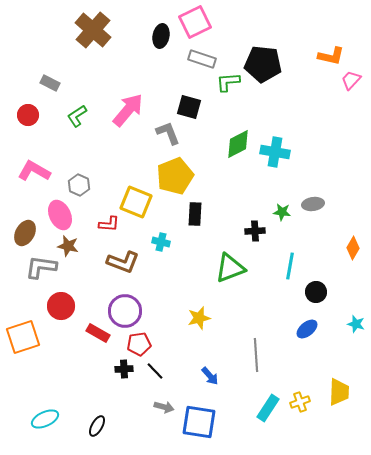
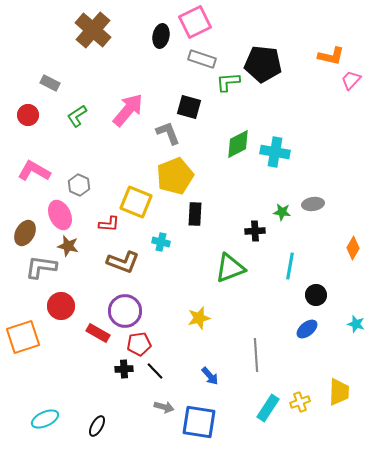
black circle at (316, 292): moved 3 px down
